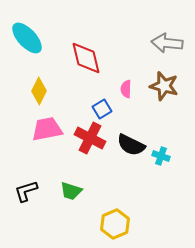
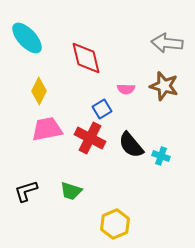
pink semicircle: rotated 90 degrees counterclockwise
black semicircle: rotated 24 degrees clockwise
